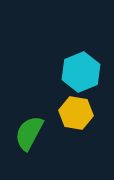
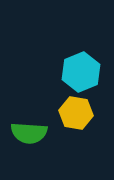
green semicircle: rotated 114 degrees counterclockwise
